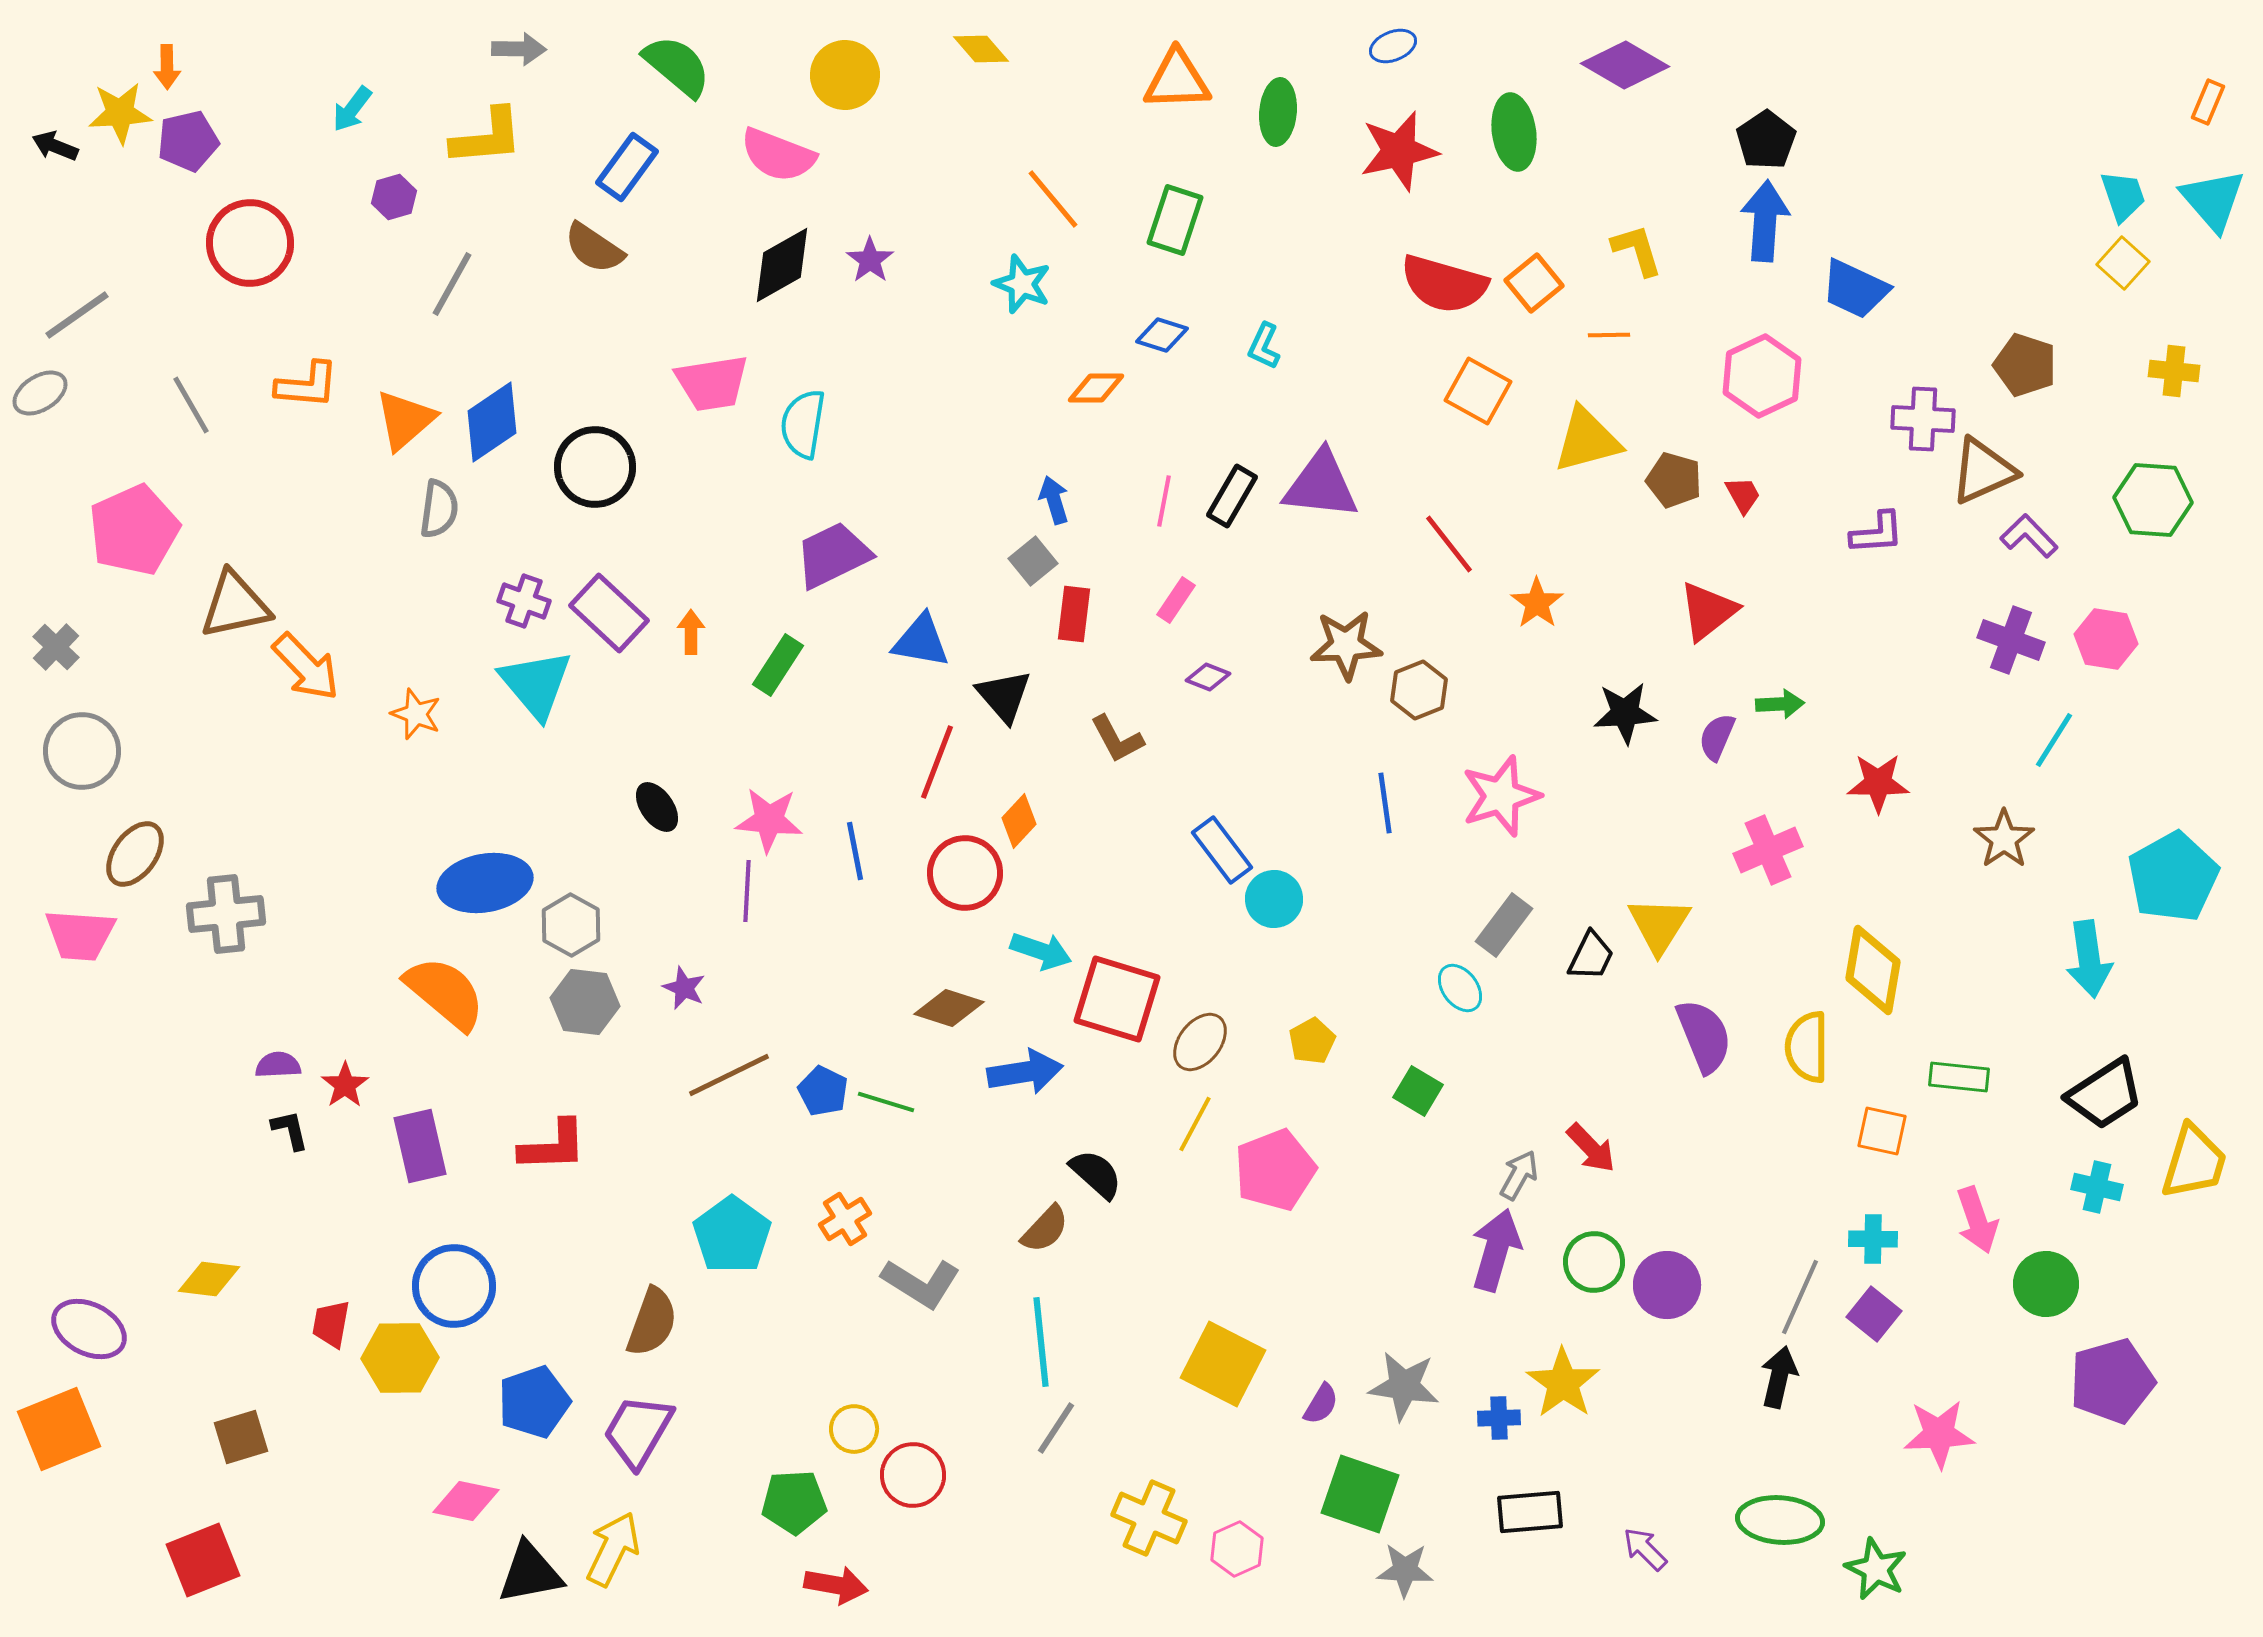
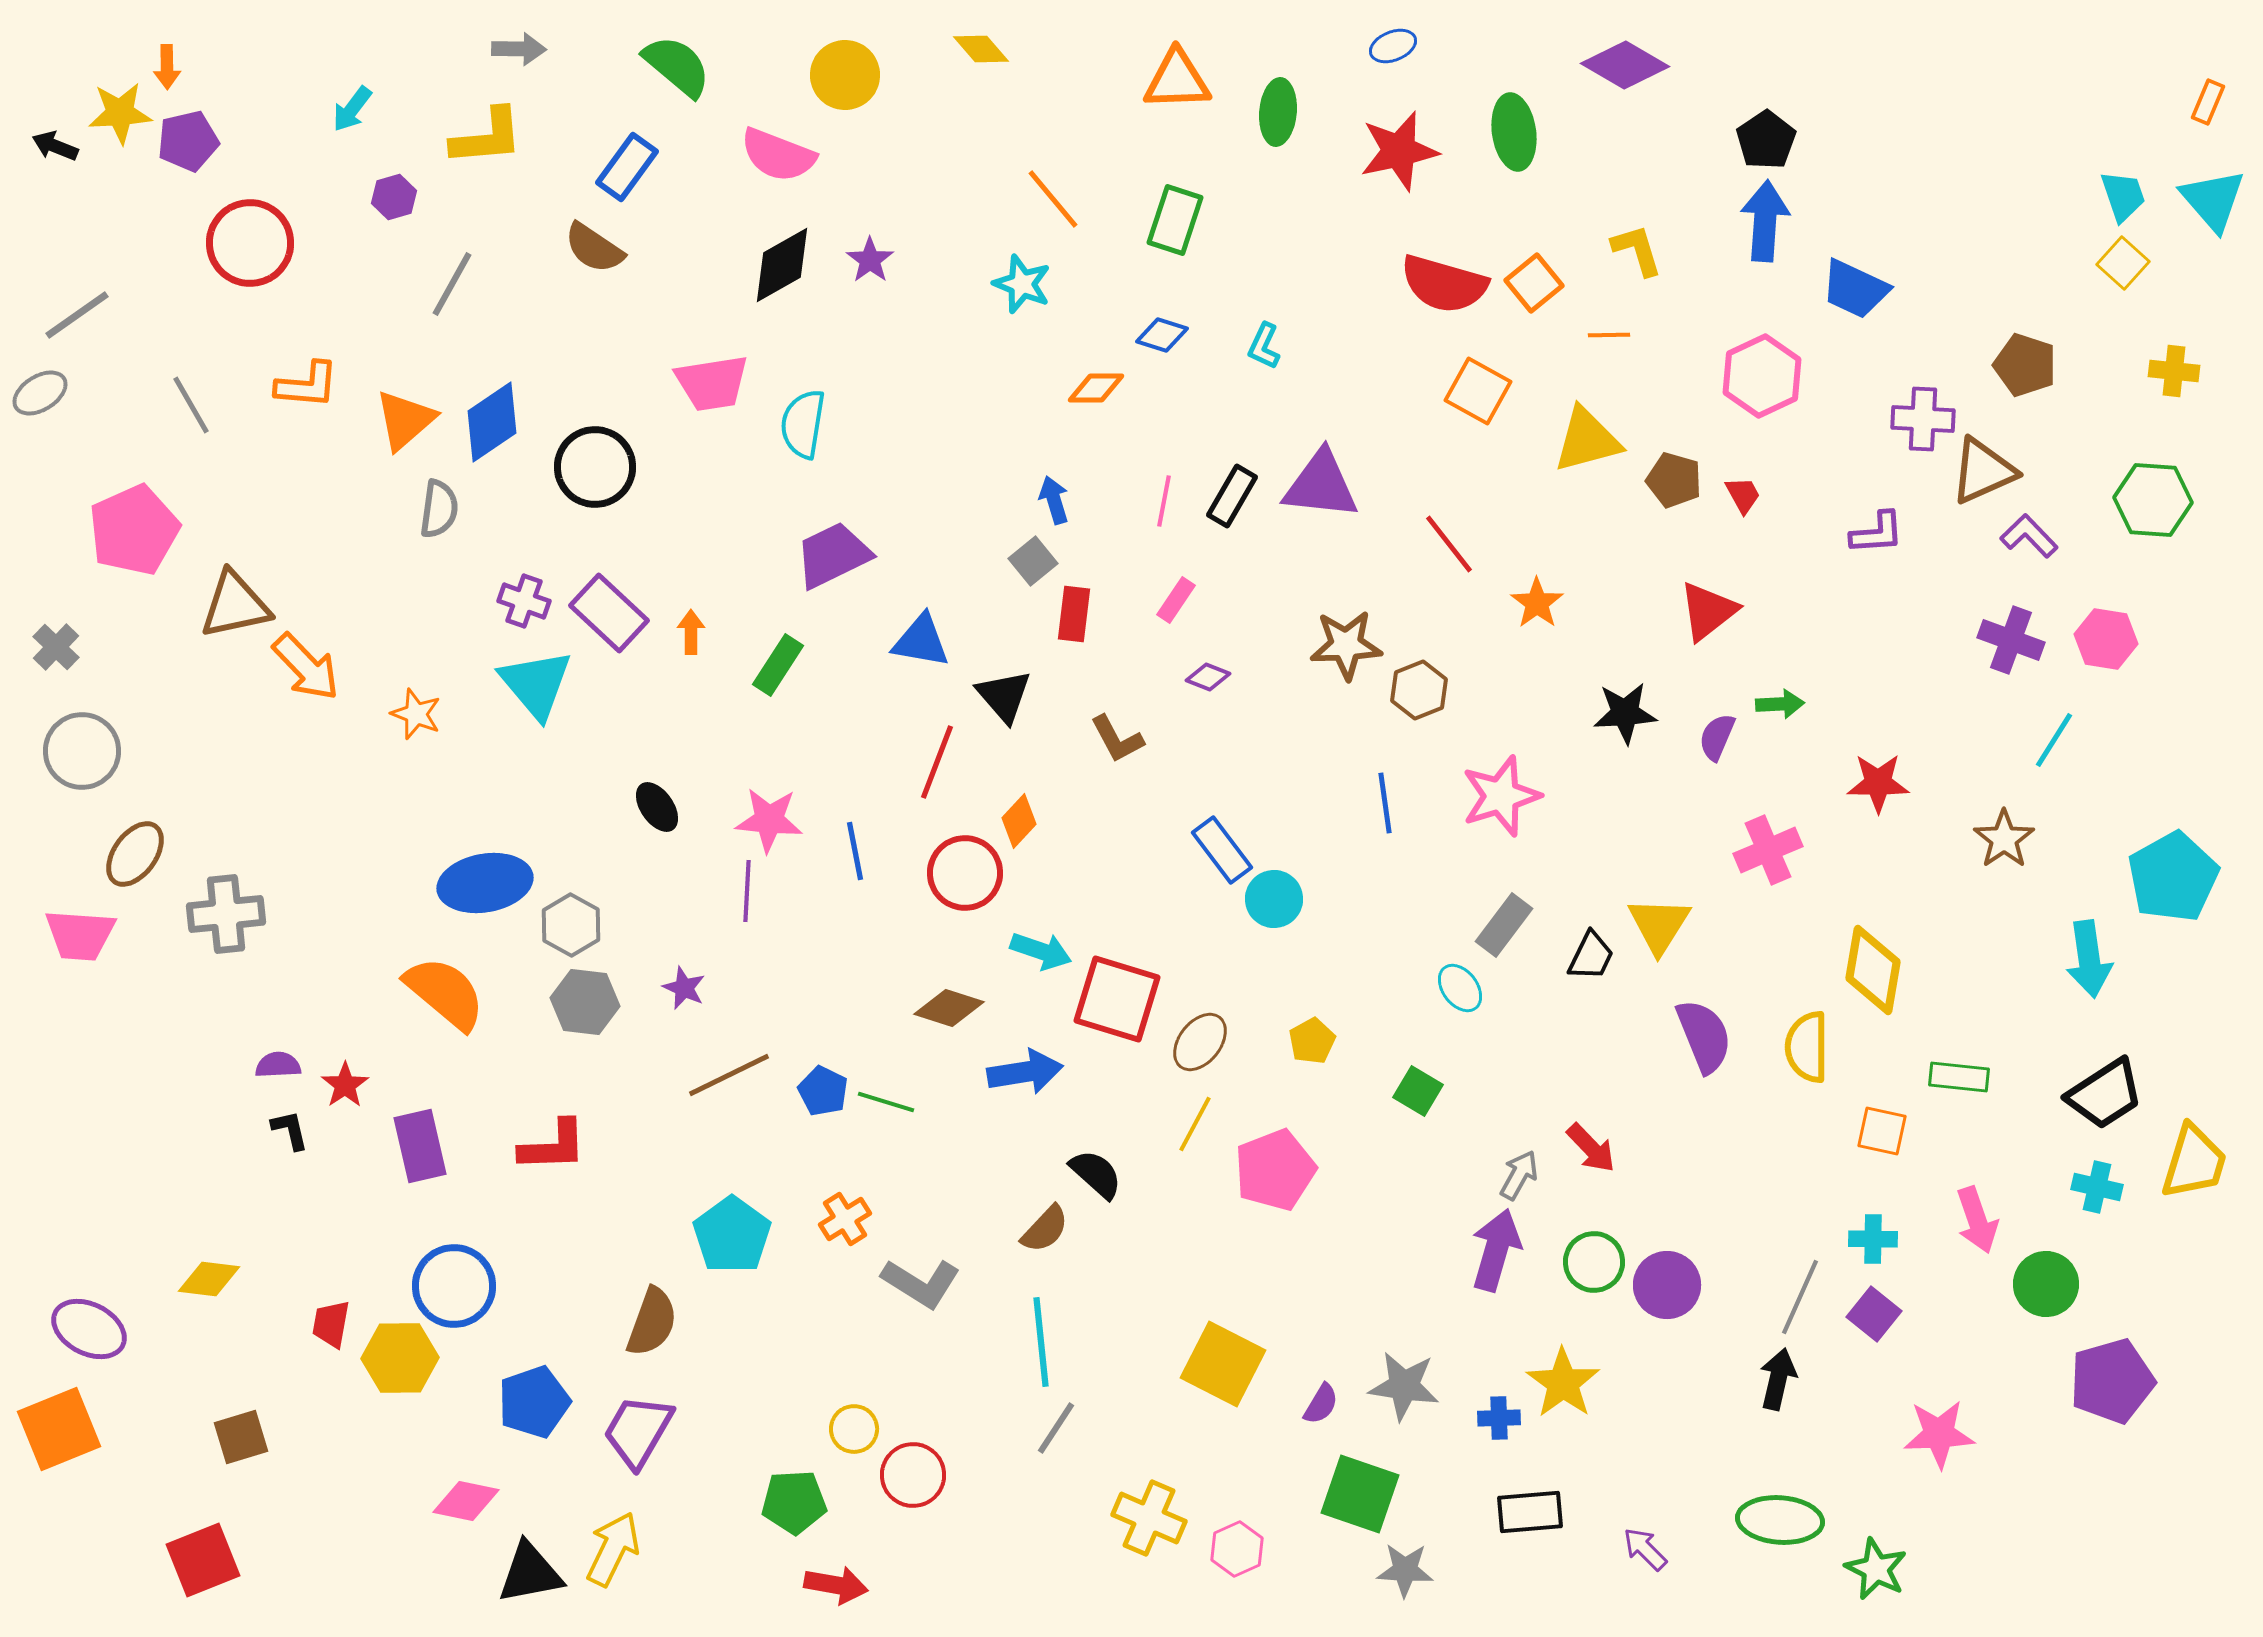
black arrow at (1779, 1377): moved 1 px left, 2 px down
